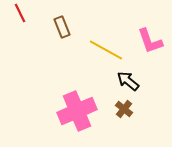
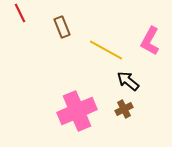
pink L-shape: rotated 48 degrees clockwise
brown cross: rotated 24 degrees clockwise
